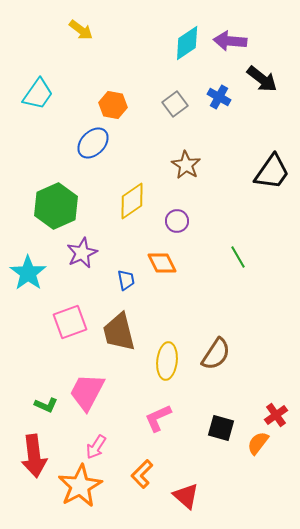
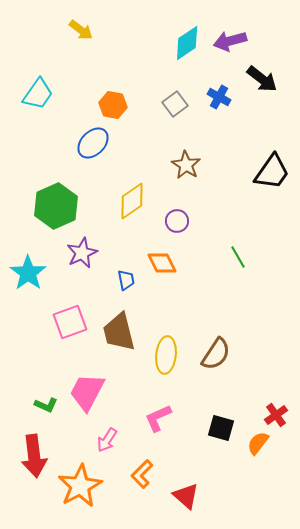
purple arrow: rotated 20 degrees counterclockwise
yellow ellipse: moved 1 px left, 6 px up
pink arrow: moved 11 px right, 7 px up
